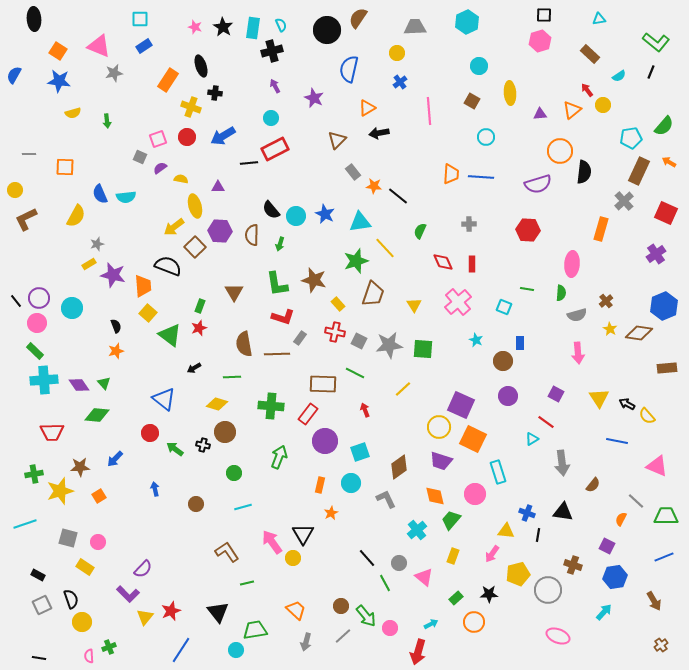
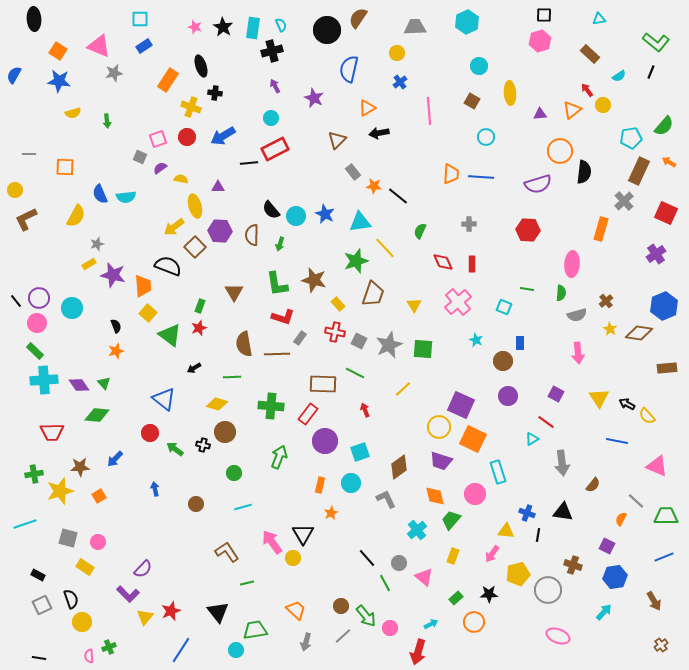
gray star at (389, 345): rotated 16 degrees counterclockwise
